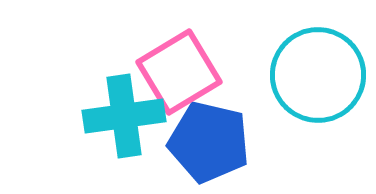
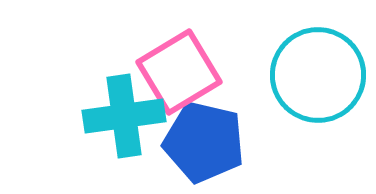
blue pentagon: moved 5 px left
